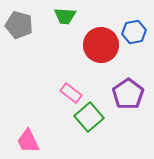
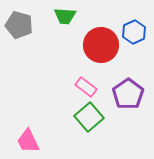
blue hexagon: rotated 15 degrees counterclockwise
pink rectangle: moved 15 px right, 6 px up
